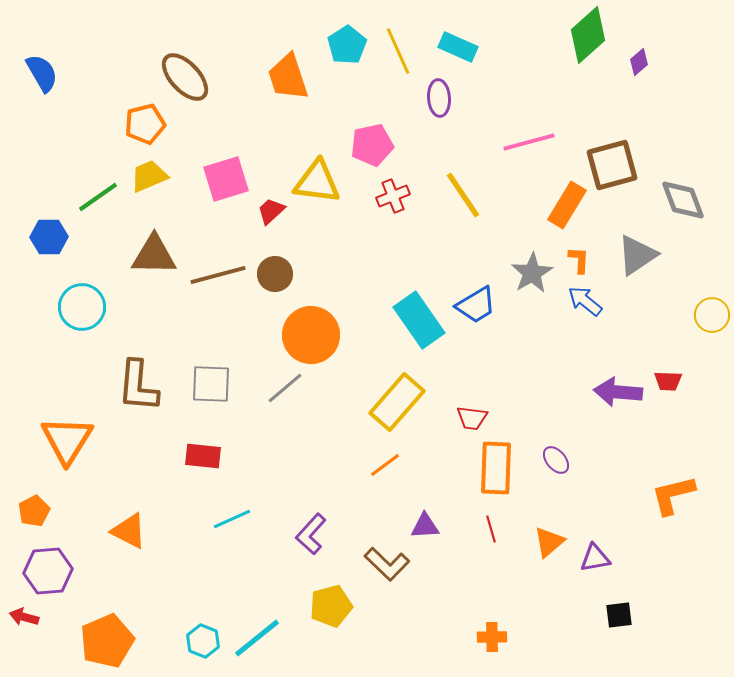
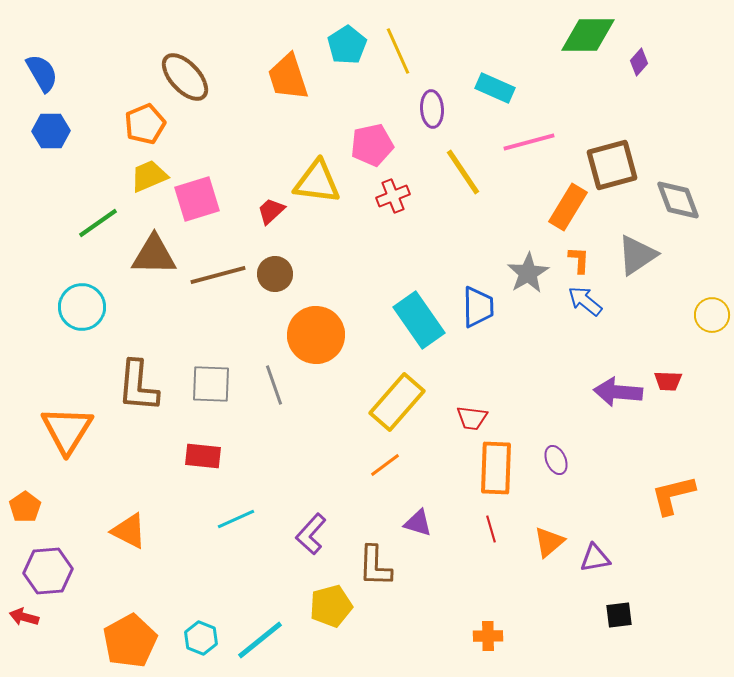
green diamond at (588, 35): rotated 42 degrees clockwise
cyan rectangle at (458, 47): moved 37 px right, 41 px down
purple diamond at (639, 62): rotated 8 degrees counterclockwise
purple ellipse at (439, 98): moved 7 px left, 11 px down
orange pentagon at (145, 124): rotated 9 degrees counterclockwise
pink square at (226, 179): moved 29 px left, 20 px down
yellow line at (463, 195): moved 23 px up
green line at (98, 197): moved 26 px down
gray diamond at (683, 200): moved 5 px left
orange rectangle at (567, 205): moved 1 px right, 2 px down
blue hexagon at (49, 237): moved 2 px right, 106 px up
gray star at (532, 273): moved 4 px left
blue trapezoid at (476, 305): moved 2 px right, 2 px down; rotated 60 degrees counterclockwise
orange circle at (311, 335): moved 5 px right
gray line at (285, 388): moved 11 px left, 3 px up; rotated 69 degrees counterclockwise
orange triangle at (67, 440): moved 10 px up
purple ellipse at (556, 460): rotated 16 degrees clockwise
orange pentagon at (34, 511): moved 9 px left, 4 px up; rotated 8 degrees counterclockwise
cyan line at (232, 519): moved 4 px right
purple triangle at (425, 526): moved 7 px left, 3 px up; rotated 20 degrees clockwise
brown L-shape at (387, 564): moved 12 px left, 2 px down; rotated 48 degrees clockwise
orange cross at (492, 637): moved 4 px left, 1 px up
cyan line at (257, 638): moved 3 px right, 2 px down
orange pentagon at (107, 641): moved 23 px right; rotated 6 degrees counterclockwise
cyan hexagon at (203, 641): moved 2 px left, 3 px up
